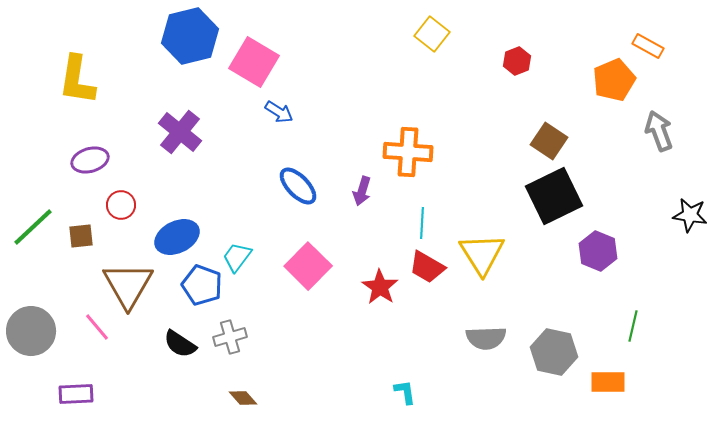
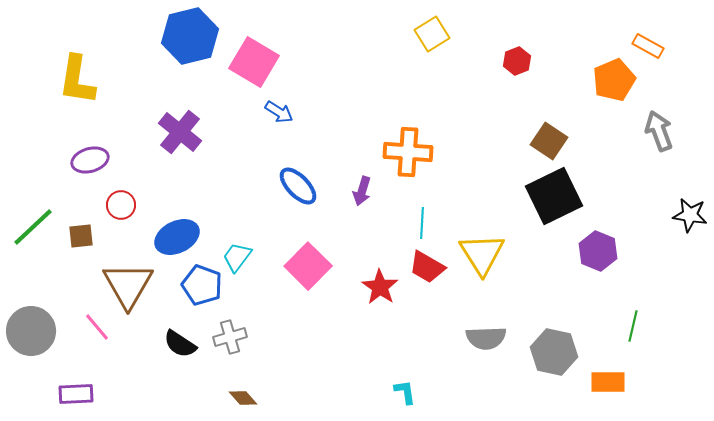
yellow square at (432, 34): rotated 20 degrees clockwise
